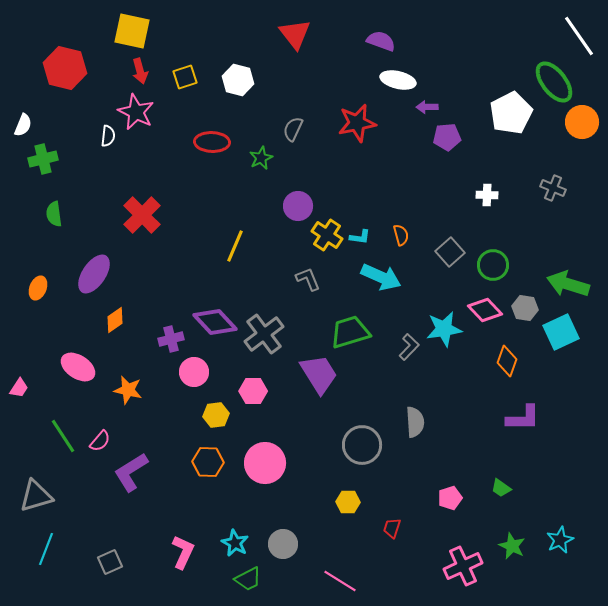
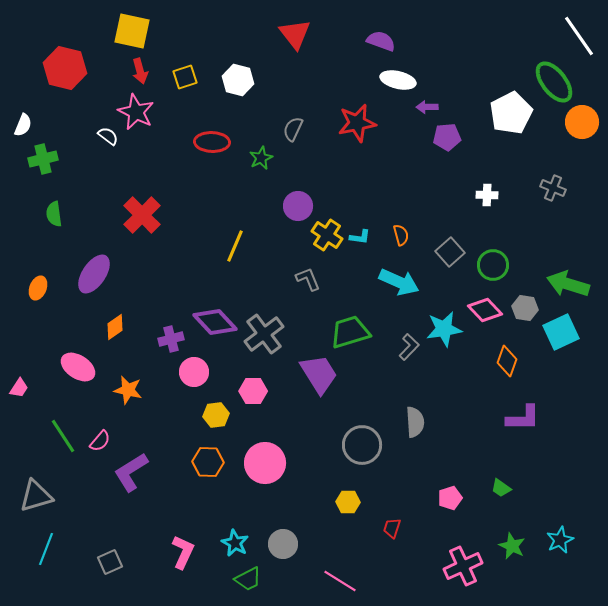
white semicircle at (108, 136): rotated 60 degrees counterclockwise
cyan arrow at (381, 277): moved 18 px right, 5 px down
orange diamond at (115, 320): moved 7 px down
